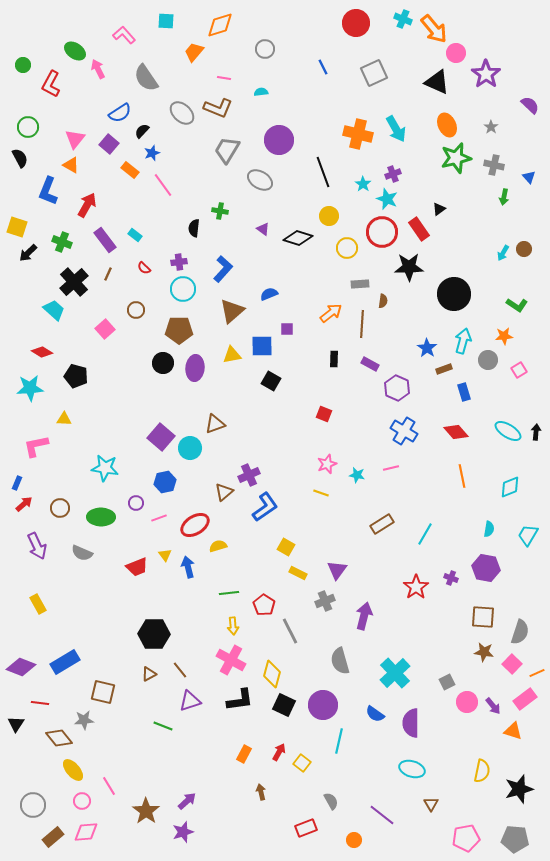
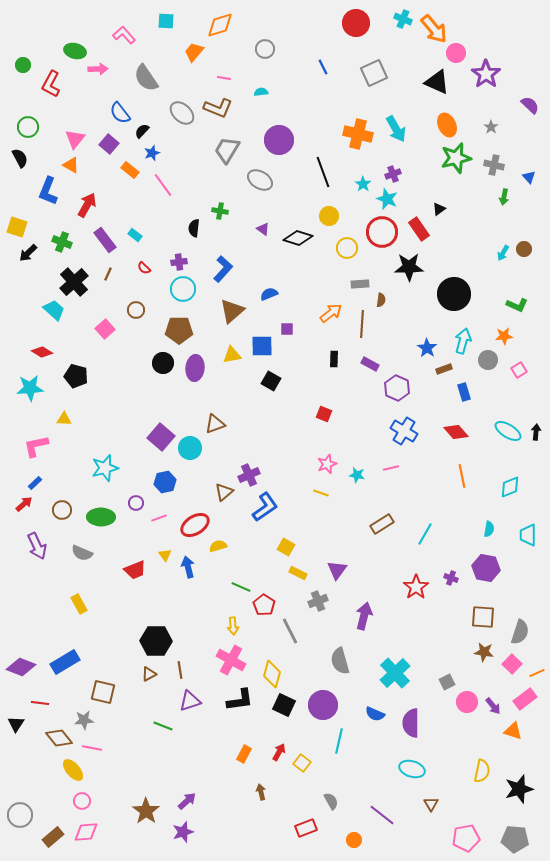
green ellipse at (75, 51): rotated 20 degrees counterclockwise
pink arrow at (98, 69): rotated 114 degrees clockwise
blue semicircle at (120, 113): rotated 85 degrees clockwise
brown semicircle at (383, 301): moved 2 px left, 1 px up
green L-shape at (517, 305): rotated 10 degrees counterclockwise
cyan star at (105, 468): rotated 24 degrees counterclockwise
blue rectangle at (17, 483): moved 18 px right; rotated 24 degrees clockwise
brown circle at (60, 508): moved 2 px right, 2 px down
cyan trapezoid at (528, 535): rotated 30 degrees counterclockwise
red trapezoid at (137, 567): moved 2 px left, 3 px down
green line at (229, 593): moved 12 px right, 6 px up; rotated 30 degrees clockwise
gray cross at (325, 601): moved 7 px left
yellow rectangle at (38, 604): moved 41 px right
black hexagon at (154, 634): moved 2 px right, 7 px down
brown line at (180, 670): rotated 30 degrees clockwise
blue semicircle at (375, 714): rotated 12 degrees counterclockwise
pink line at (109, 786): moved 17 px left, 38 px up; rotated 48 degrees counterclockwise
gray circle at (33, 805): moved 13 px left, 10 px down
